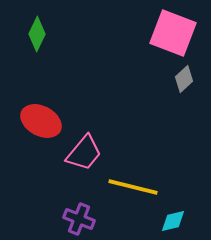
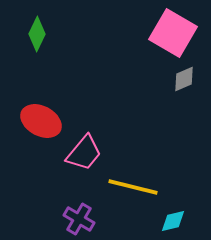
pink square: rotated 9 degrees clockwise
gray diamond: rotated 20 degrees clockwise
purple cross: rotated 8 degrees clockwise
